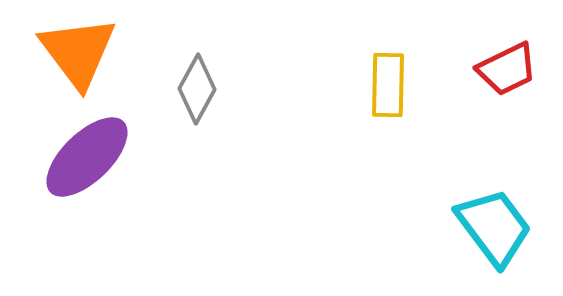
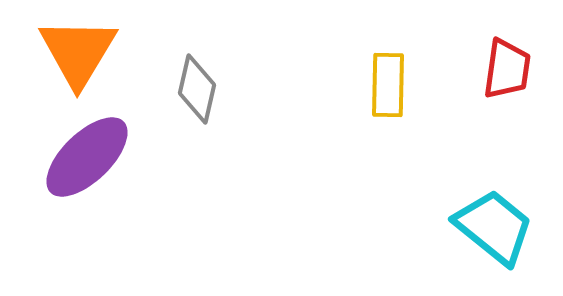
orange triangle: rotated 8 degrees clockwise
red trapezoid: rotated 56 degrees counterclockwise
gray diamond: rotated 16 degrees counterclockwise
cyan trapezoid: rotated 14 degrees counterclockwise
